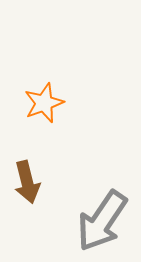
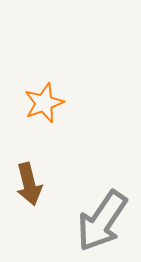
brown arrow: moved 2 px right, 2 px down
